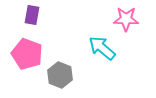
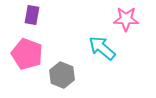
gray hexagon: moved 2 px right
